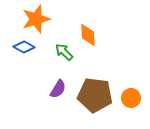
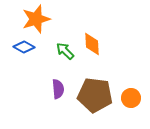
orange diamond: moved 4 px right, 9 px down
green arrow: moved 1 px right, 1 px up
purple semicircle: rotated 36 degrees counterclockwise
